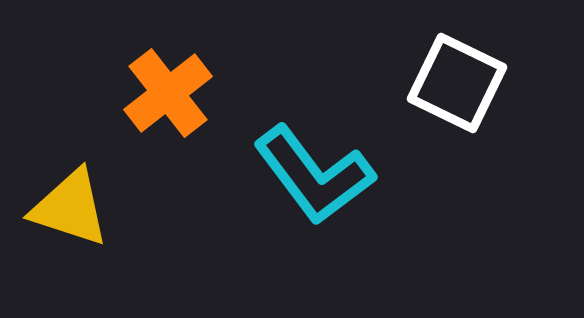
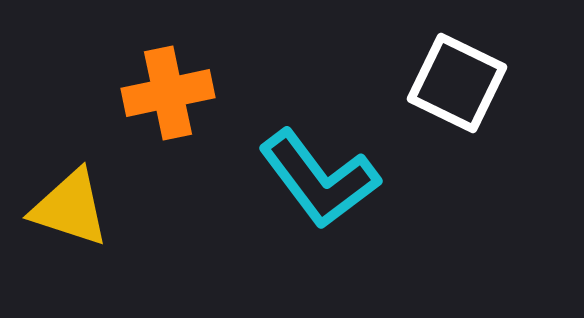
orange cross: rotated 26 degrees clockwise
cyan L-shape: moved 5 px right, 4 px down
